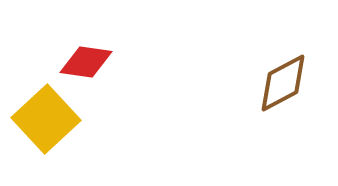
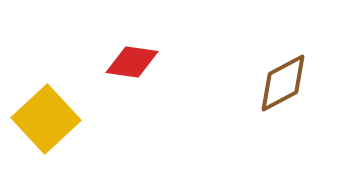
red diamond: moved 46 px right
